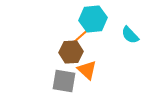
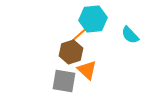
orange line: moved 2 px left, 1 px up
brown hexagon: rotated 15 degrees counterclockwise
